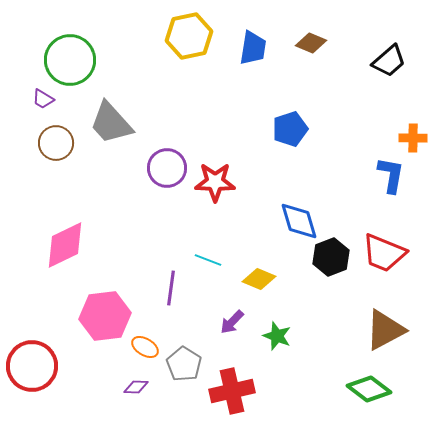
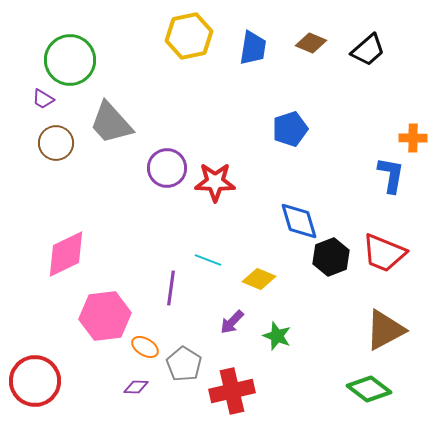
black trapezoid: moved 21 px left, 11 px up
pink diamond: moved 1 px right, 9 px down
red circle: moved 3 px right, 15 px down
